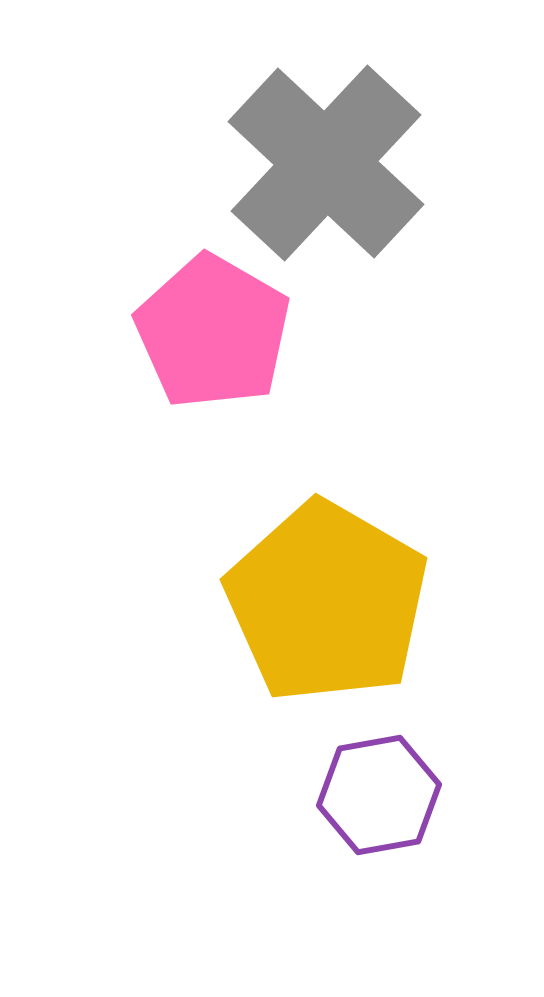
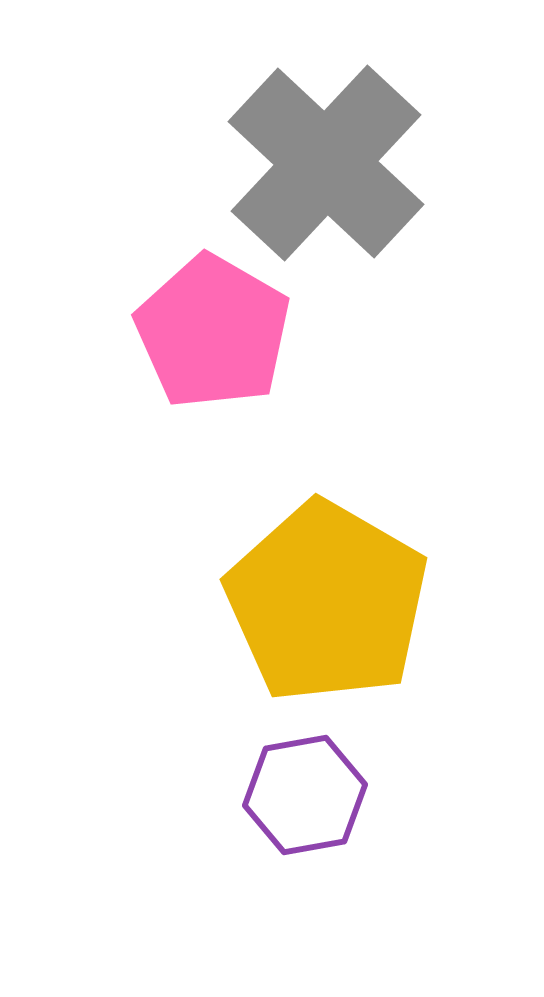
purple hexagon: moved 74 px left
